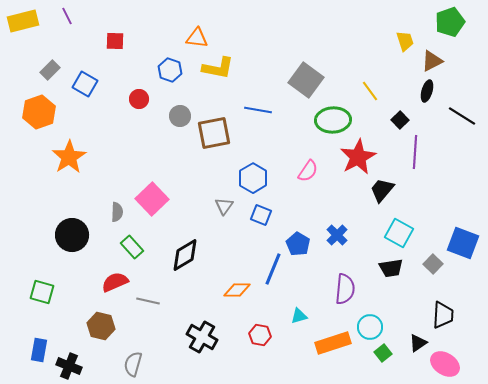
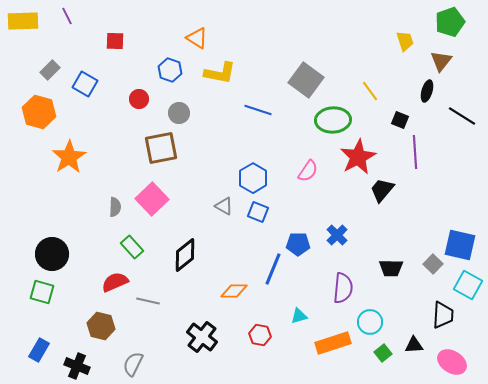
yellow rectangle at (23, 21): rotated 12 degrees clockwise
orange triangle at (197, 38): rotated 25 degrees clockwise
brown triangle at (432, 61): moved 9 px right; rotated 25 degrees counterclockwise
yellow L-shape at (218, 68): moved 2 px right, 5 px down
blue line at (258, 110): rotated 8 degrees clockwise
orange hexagon at (39, 112): rotated 24 degrees counterclockwise
gray circle at (180, 116): moved 1 px left, 3 px up
black square at (400, 120): rotated 24 degrees counterclockwise
brown square at (214, 133): moved 53 px left, 15 px down
purple line at (415, 152): rotated 8 degrees counterclockwise
gray triangle at (224, 206): rotated 36 degrees counterclockwise
gray semicircle at (117, 212): moved 2 px left, 5 px up
blue square at (261, 215): moved 3 px left, 3 px up
cyan square at (399, 233): moved 69 px right, 52 px down
black circle at (72, 235): moved 20 px left, 19 px down
blue square at (463, 243): moved 3 px left, 2 px down; rotated 8 degrees counterclockwise
blue pentagon at (298, 244): rotated 30 degrees counterclockwise
black diamond at (185, 255): rotated 8 degrees counterclockwise
black trapezoid at (391, 268): rotated 10 degrees clockwise
purple semicircle at (345, 289): moved 2 px left, 1 px up
orange diamond at (237, 290): moved 3 px left, 1 px down
cyan circle at (370, 327): moved 5 px up
black cross at (202, 337): rotated 8 degrees clockwise
black triangle at (418, 343): moved 4 px left, 2 px down; rotated 30 degrees clockwise
blue rectangle at (39, 350): rotated 20 degrees clockwise
gray semicircle at (133, 364): rotated 10 degrees clockwise
pink ellipse at (445, 364): moved 7 px right, 2 px up
black cross at (69, 366): moved 8 px right
